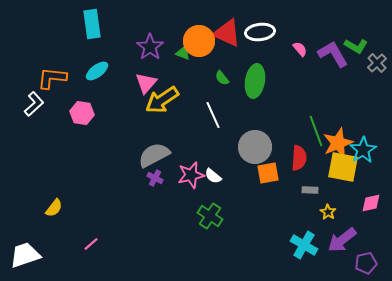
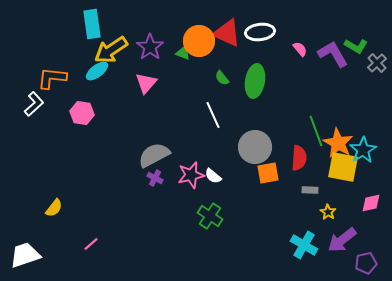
yellow arrow: moved 51 px left, 50 px up
orange star: rotated 20 degrees counterclockwise
